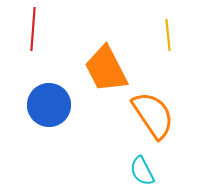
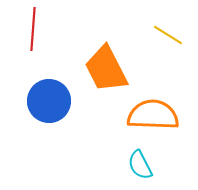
yellow line: rotated 52 degrees counterclockwise
blue circle: moved 4 px up
orange semicircle: rotated 54 degrees counterclockwise
cyan semicircle: moved 2 px left, 6 px up
